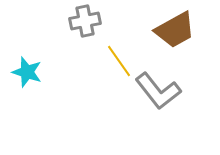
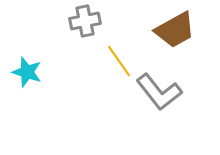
gray L-shape: moved 1 px right, 1 px down
